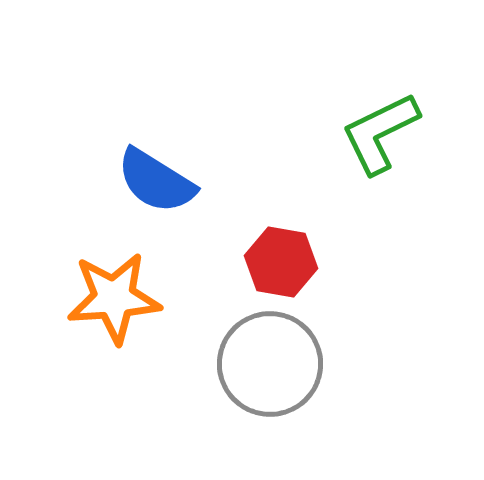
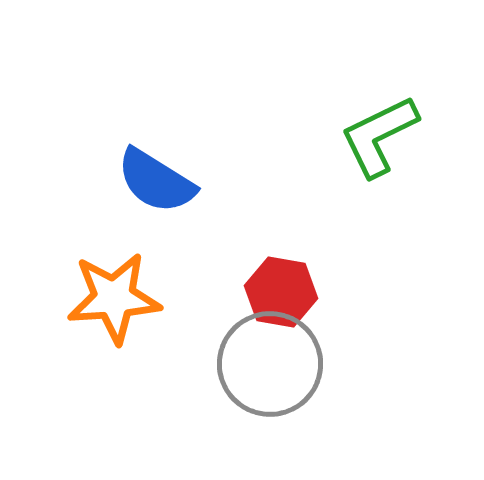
green L-shape: moved 1 px left, 3 px down
red hexagon: moved 30 px down
